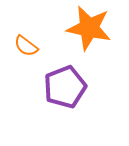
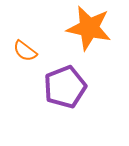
orange semicircle: moved 1 px left, 5 px down
